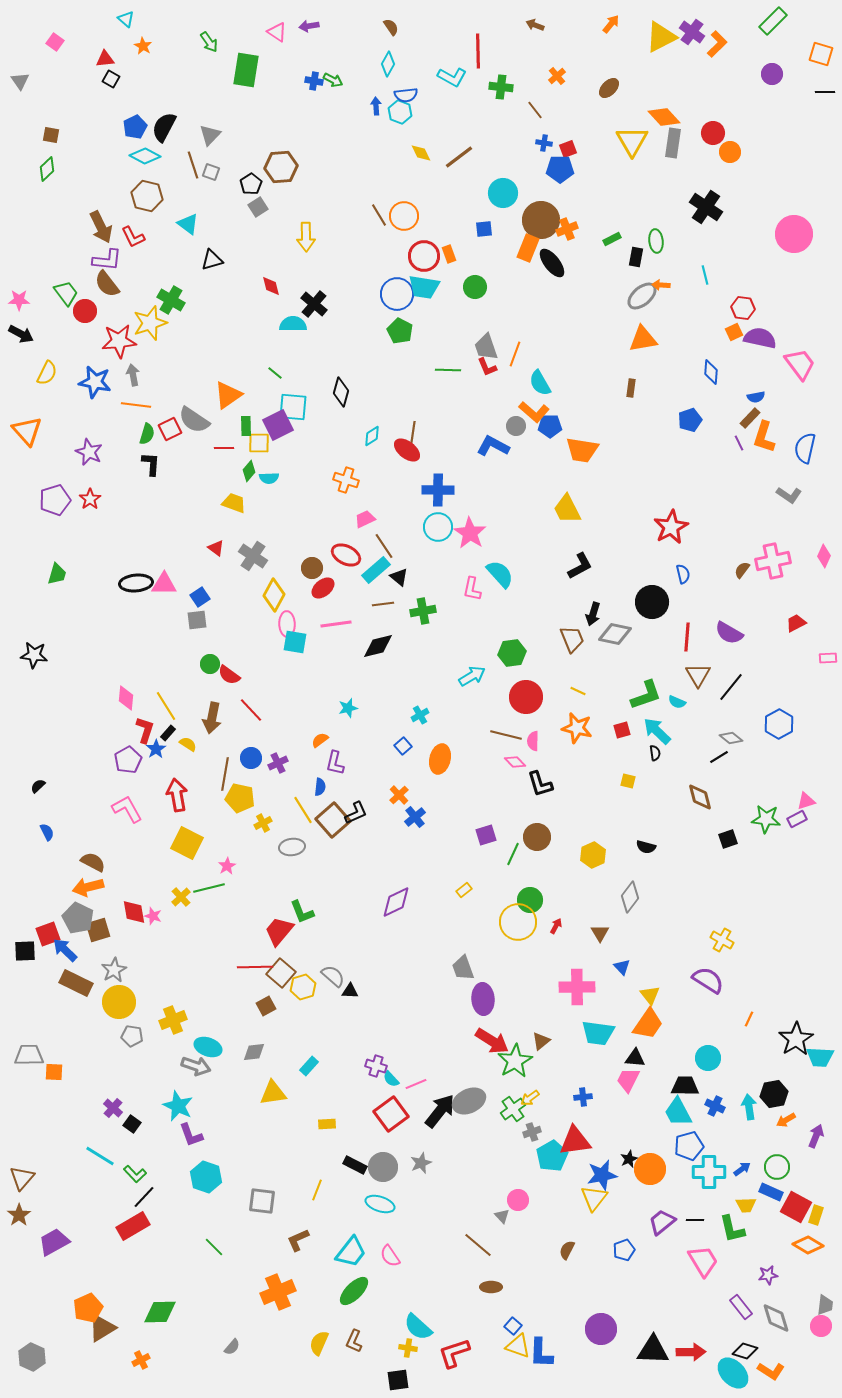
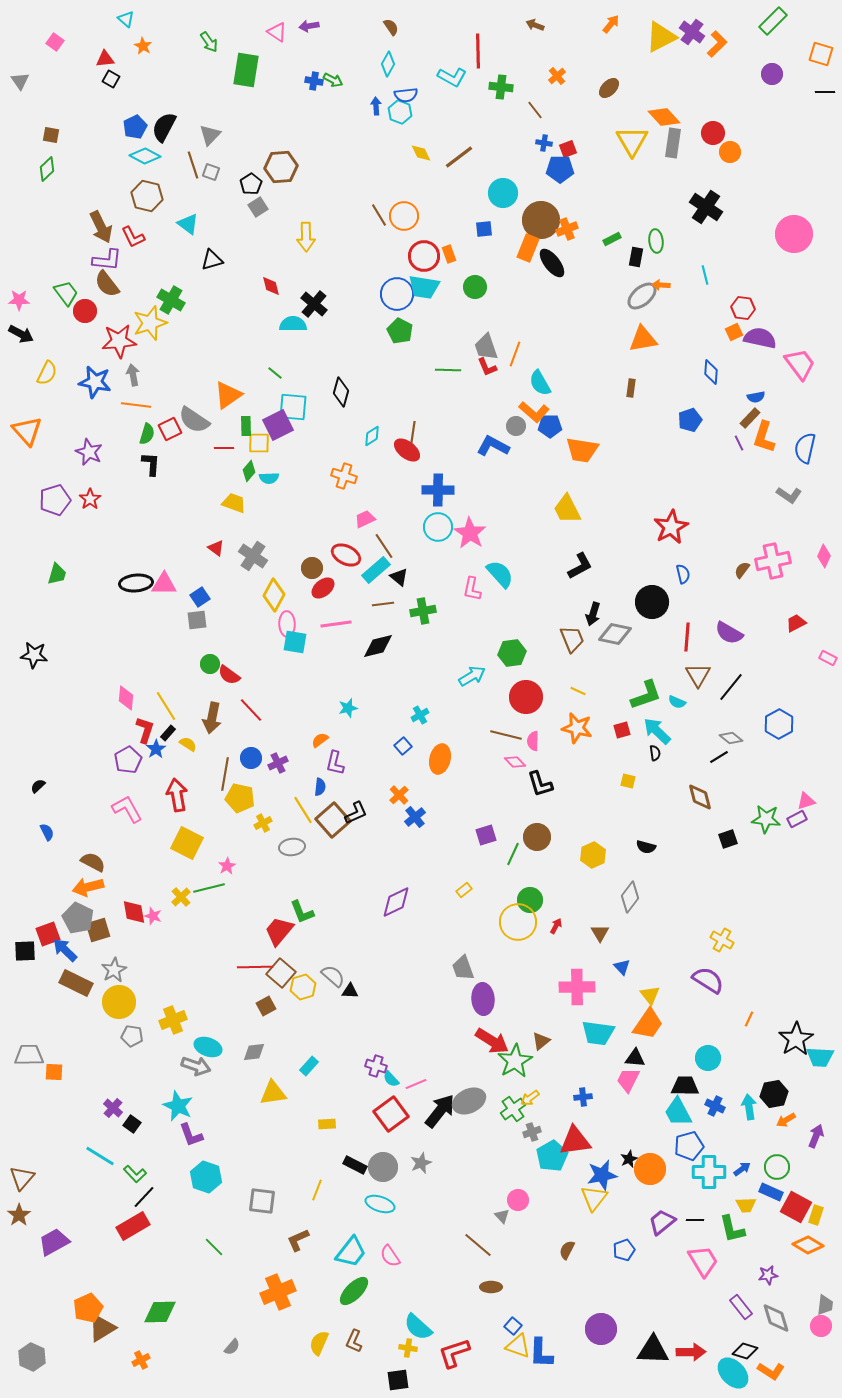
orange cross at (346, 480): moved 2 px left, 4 px up
pink rectangle at (828, 658): rotated 30 degrees clockwise
